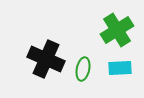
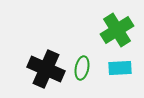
black cross: moved 10 px down
green ellipse: moved 1 px left, 1 px up
